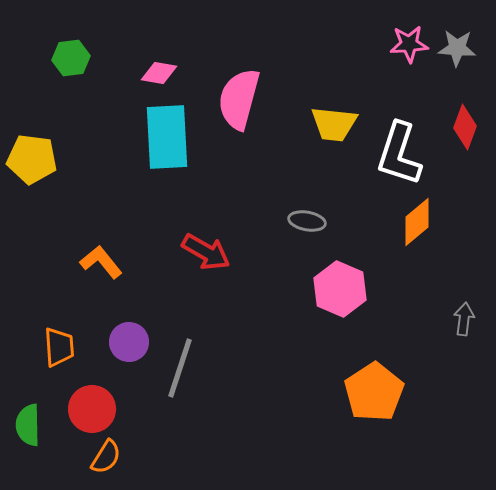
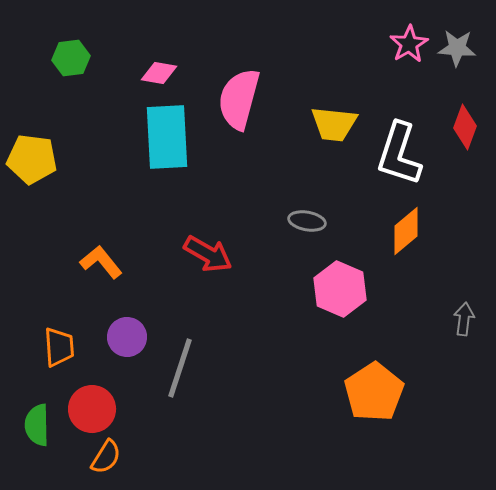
pink star: rotated 27 degrees counterclockwise
orange diamond: moved 11 px left, 9 px down
red arrow: moved 2 px right, 2 px down
purple circle: moved 2 px left, 5 px up
green semicircle: moved 9 px right
